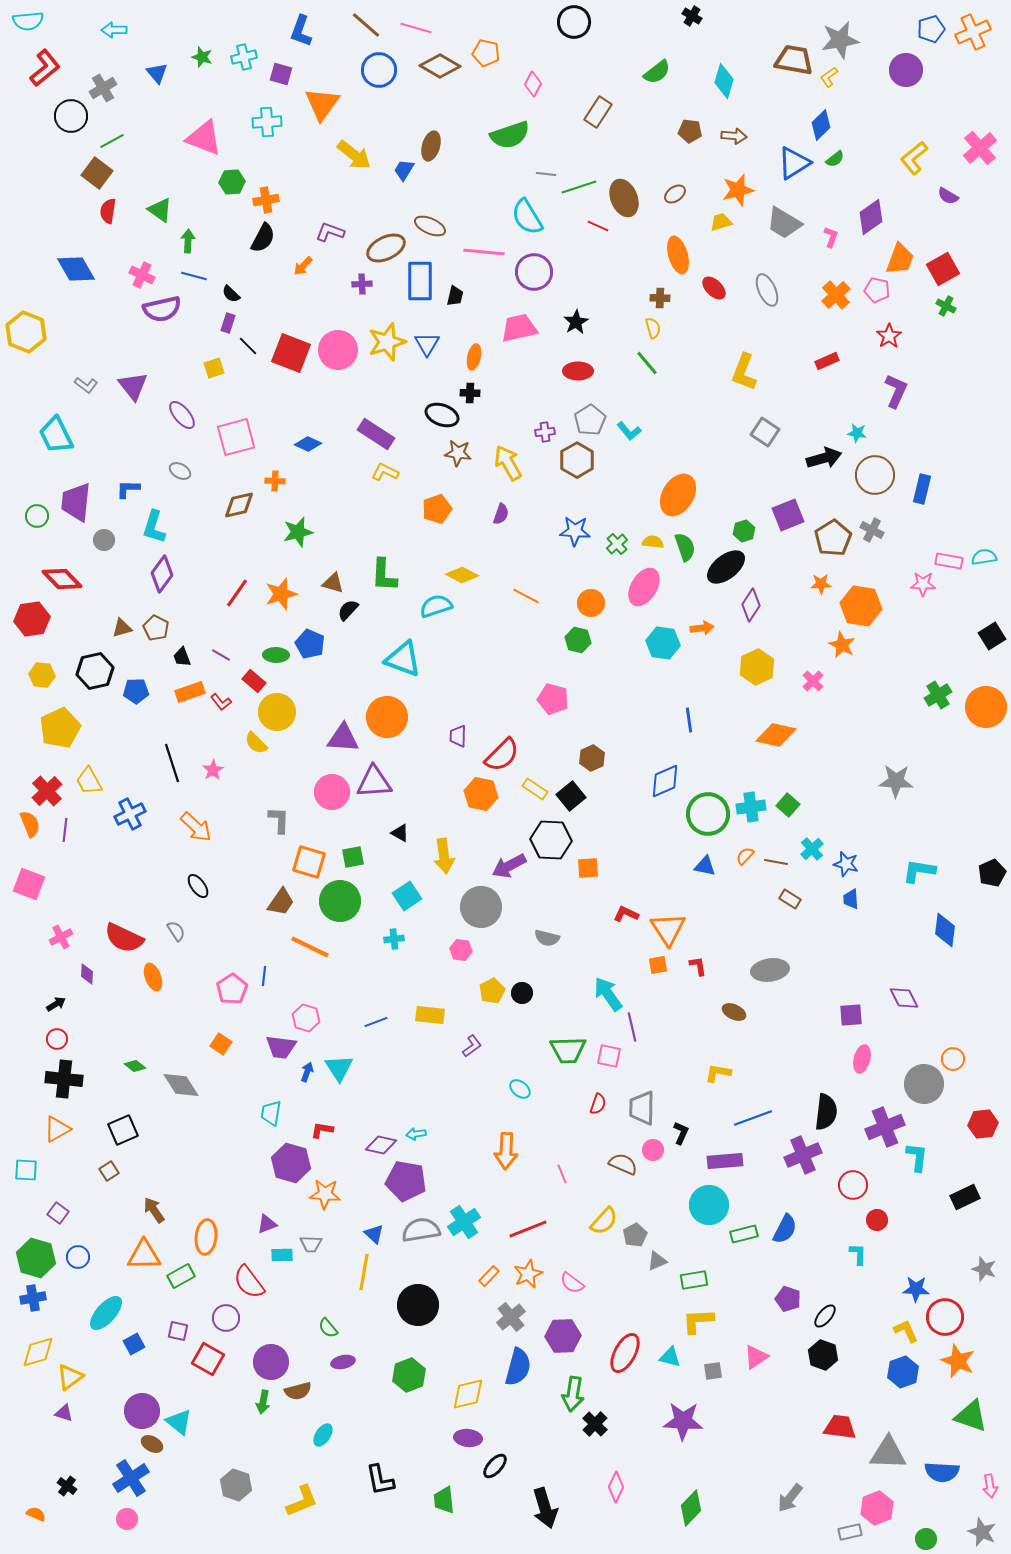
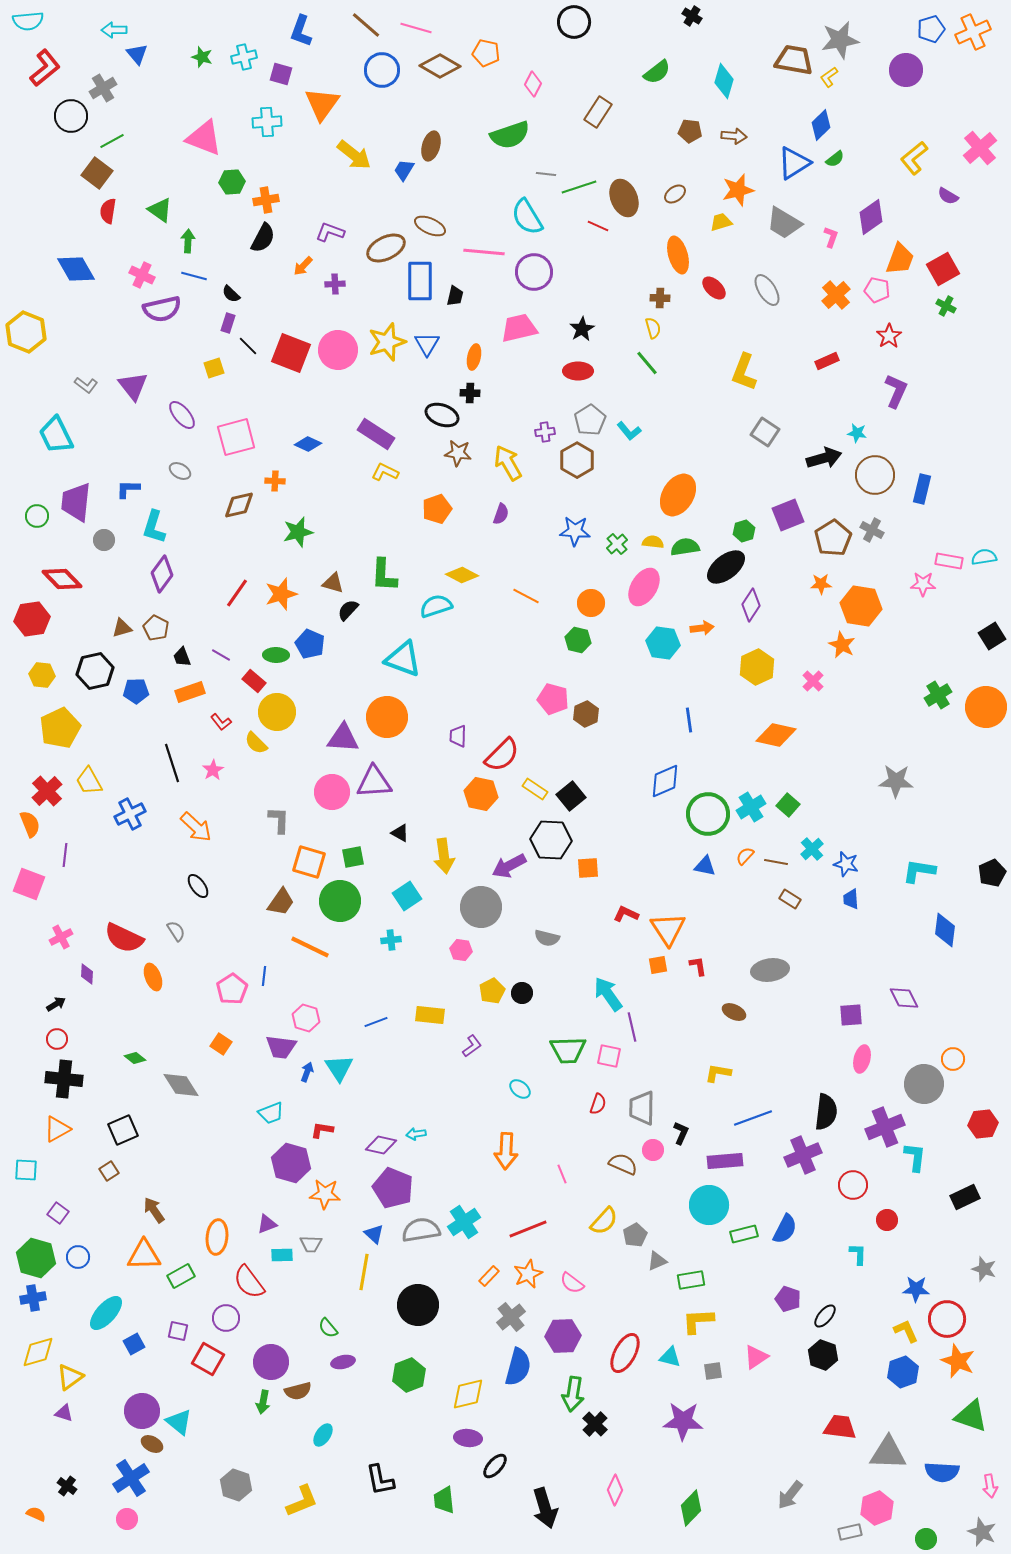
blue circle at (379, 70): moved 3 px right
blue triangle at (157, 73): moved 20 px left, 19 px up
purple cross at (362, 284): moved 27 px left
gray ellipse at (767, 290): rotated 8 degrees counterclockwise
black star at (576, 322): moved 6 px right, 7 px down
green semicircle at (685, 547): rotated 80 degrees counterclockwise
red L-shape at (221, 702): moved 20 px down
brown hexagon at (592, 758): moved 6 px left, 44 px up
cyan cross at (751, 807): rotated 24 degrees counterclockwise
purple line at (65, 830): moved 25 px down
cyan cross at (394, 939): moved 3 px left, 1 px down
green diamond at (135, 1066): moved 8 px up
cyan trapezoid at (271, 1113): rotated 120 degrees counterclockwise
cyan L-shape at (917, 1157): moved 2 px left
purple pentagon at (406, 1181): moved 13 px left, 7 px down; rotated 12 degrees clockwise
red circle at (877, 1220): moved 10 px right
orange ellipse at (206, 1237): moved 11 px right
green rectangle at (694, 1280): moved 3 px left
red circle at (945, 1317): moved 2 px right, 2 px down
pink diamond at (616, 1487): moved 1 px left, 3 px down
gray arrow at (790, 1498): moved 3 px up
